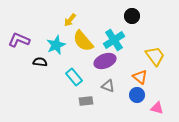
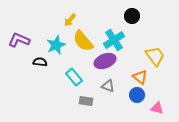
gray rectangle: rotated 16 degrees clockwise
